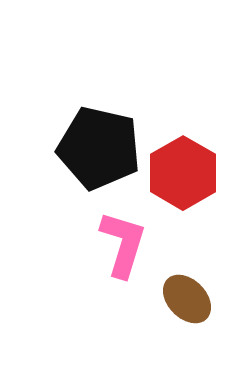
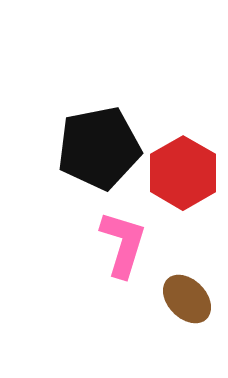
black pentagon: rotated 24 degrees counterclockwise
